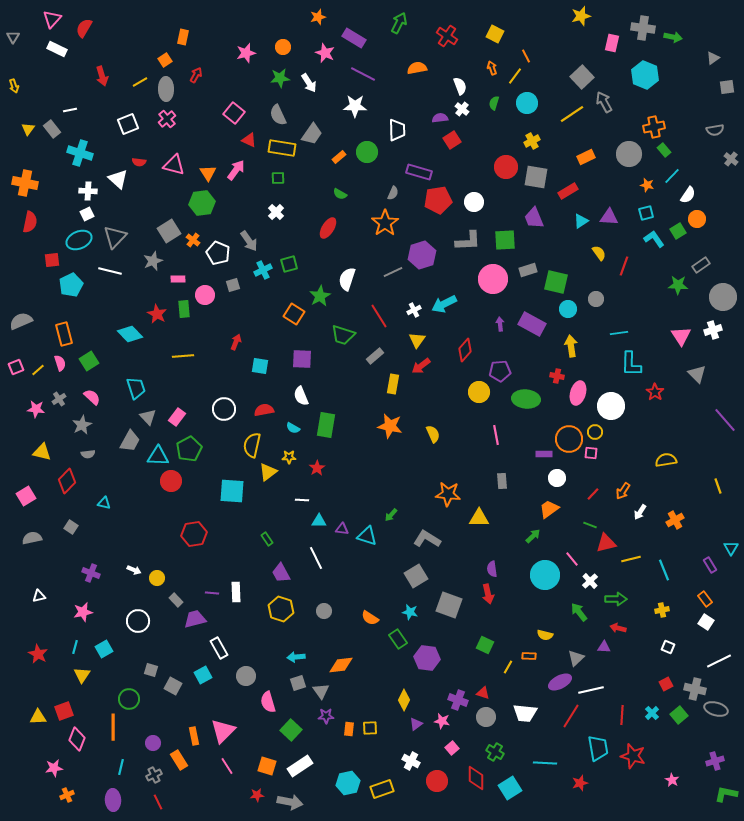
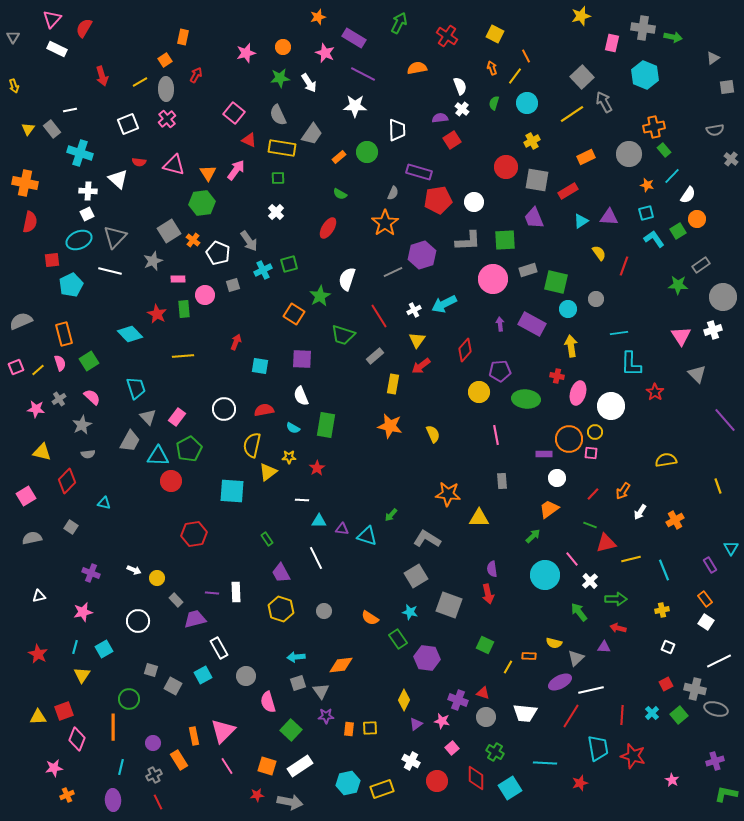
gray square at (536, 177): moved 1 px right, 3 px down
yellow semicircle at (545, 635): moved 9 px right, 8 px down
